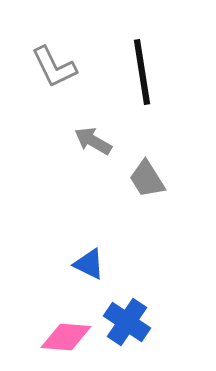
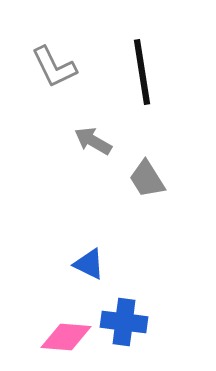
blue cross: moved 3 px left; rotated 27 degrees counterclockwise
